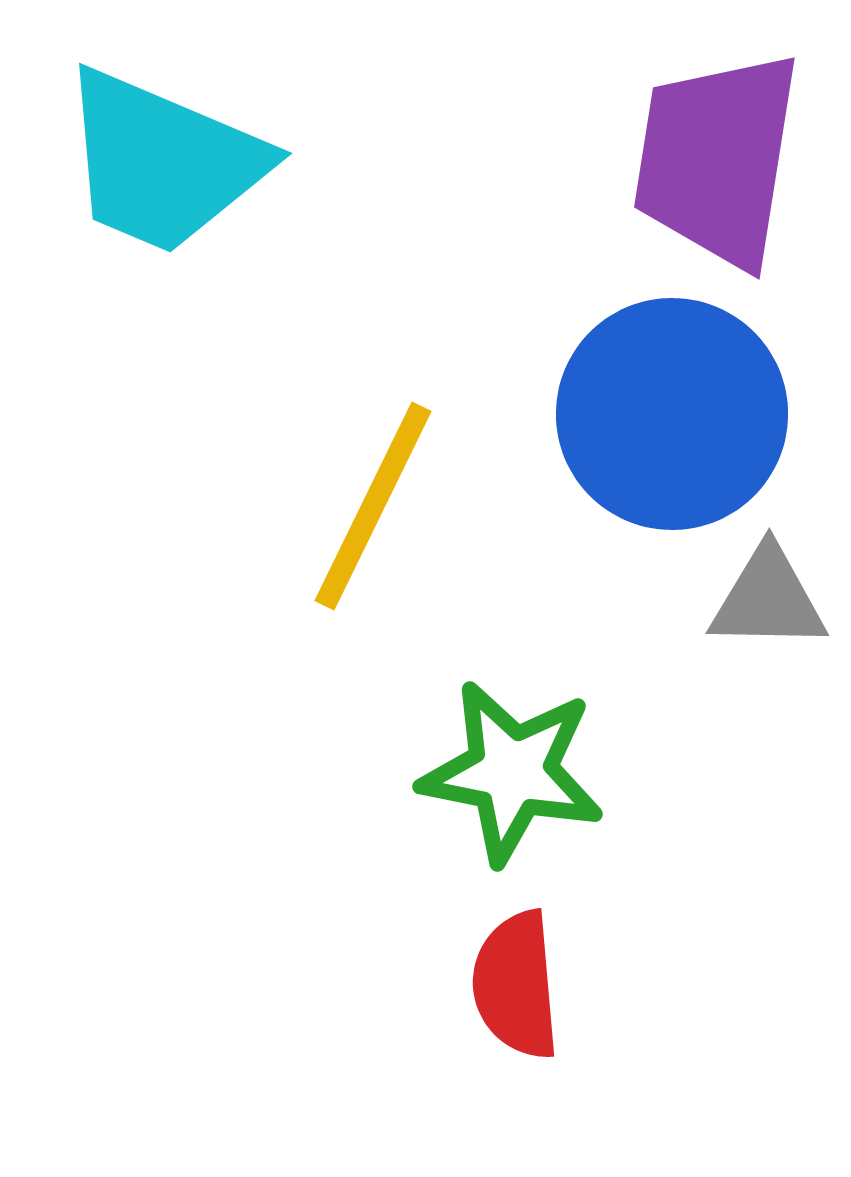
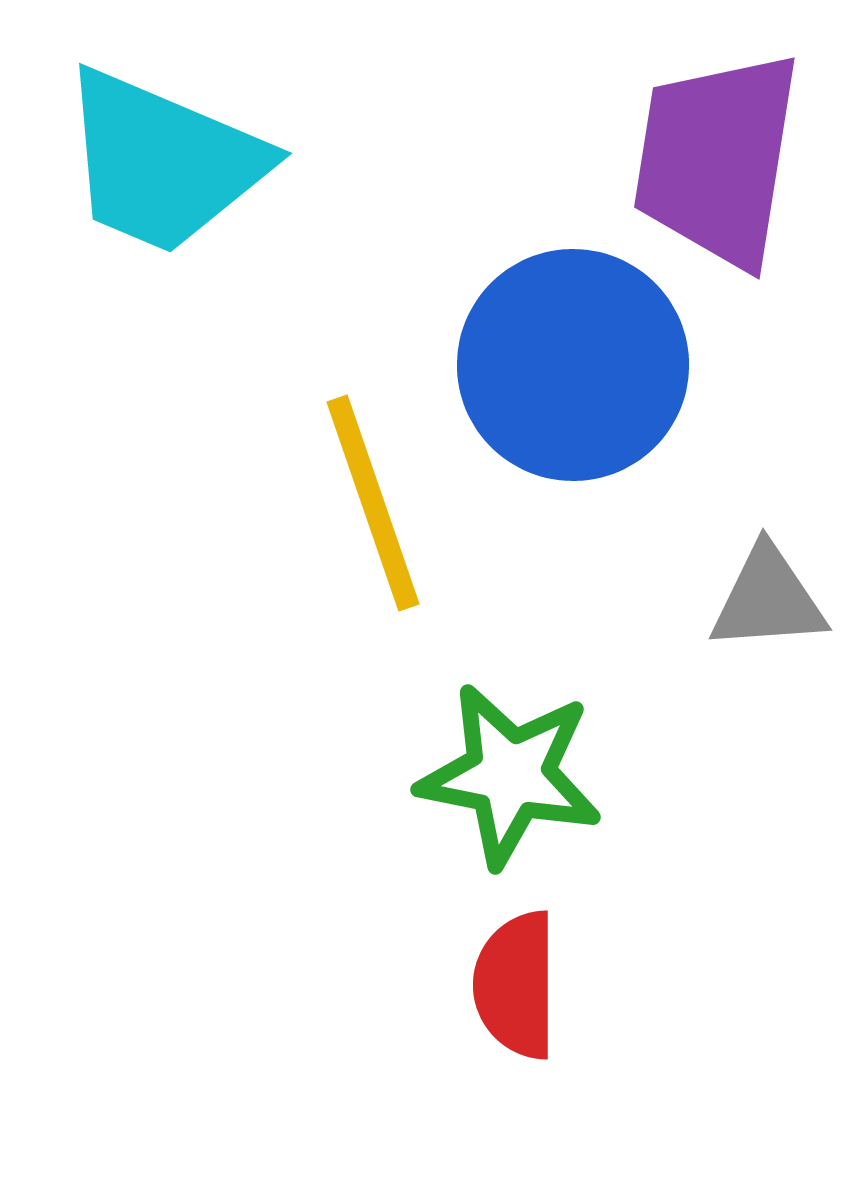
blue circle: moved 99 px left, 49 px up
yellow line: moved 3 px up; rotated 45 degrees counterclockwise
gray triangle: rotated 5 degrees counterclockwise
green star: moved 2 px left, 3 px down
red semicircle: rotated 5 degrees clockwise
